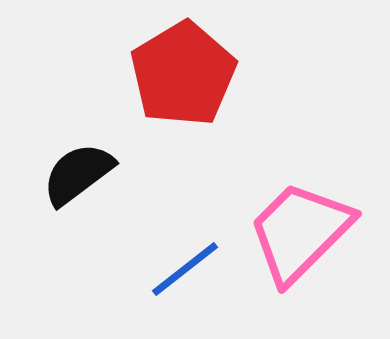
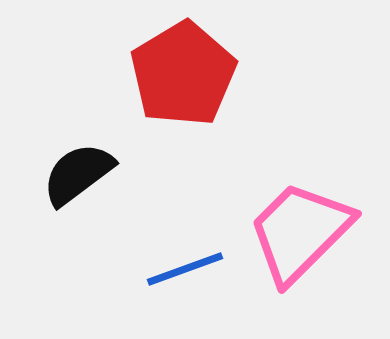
blue line: rotated 18 degrees clockwise
